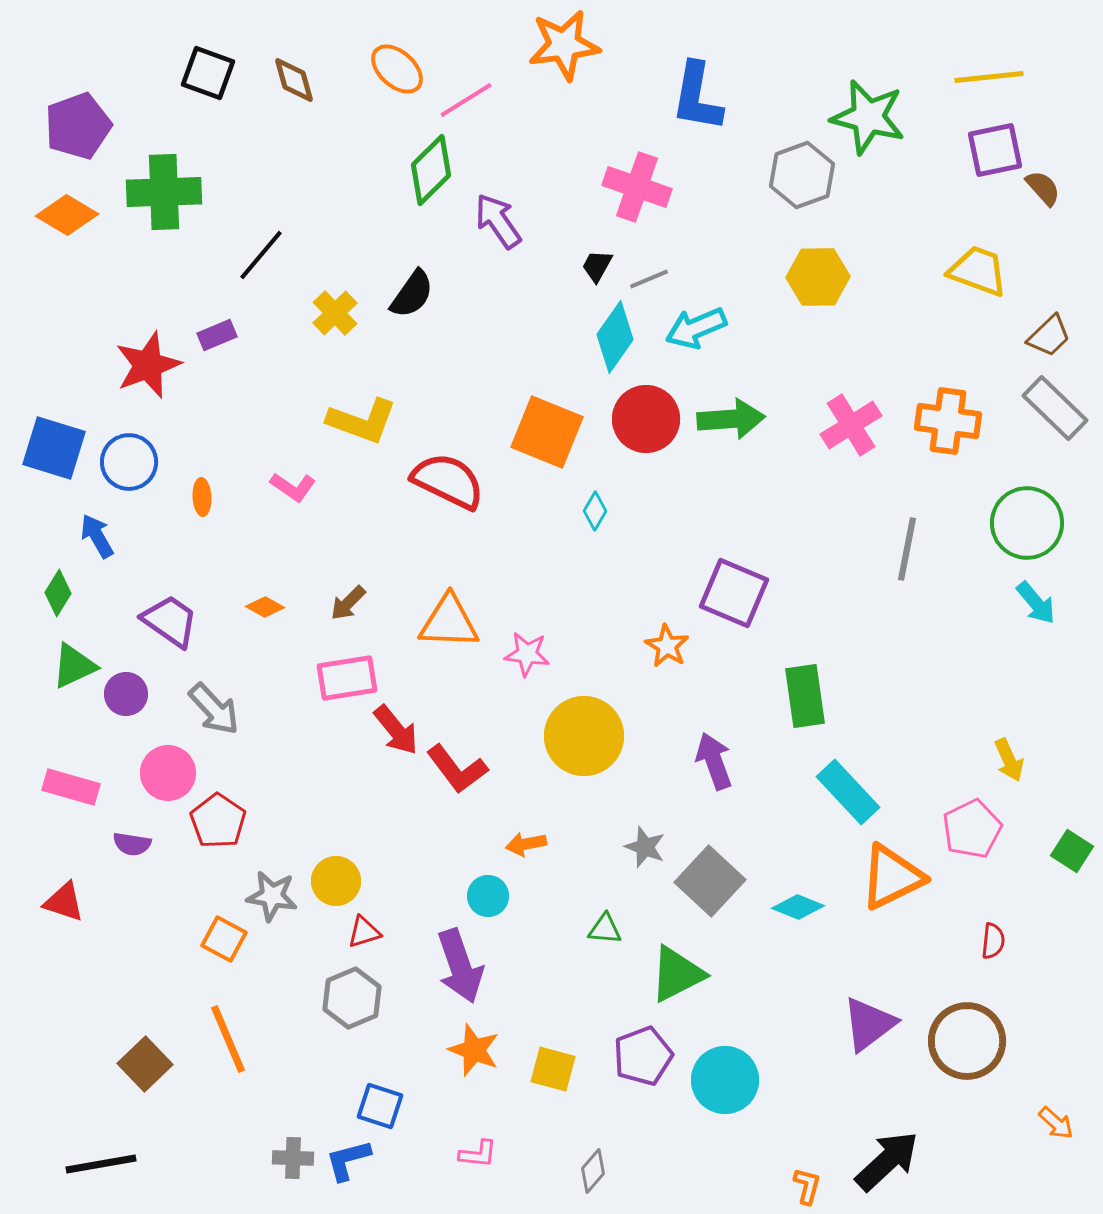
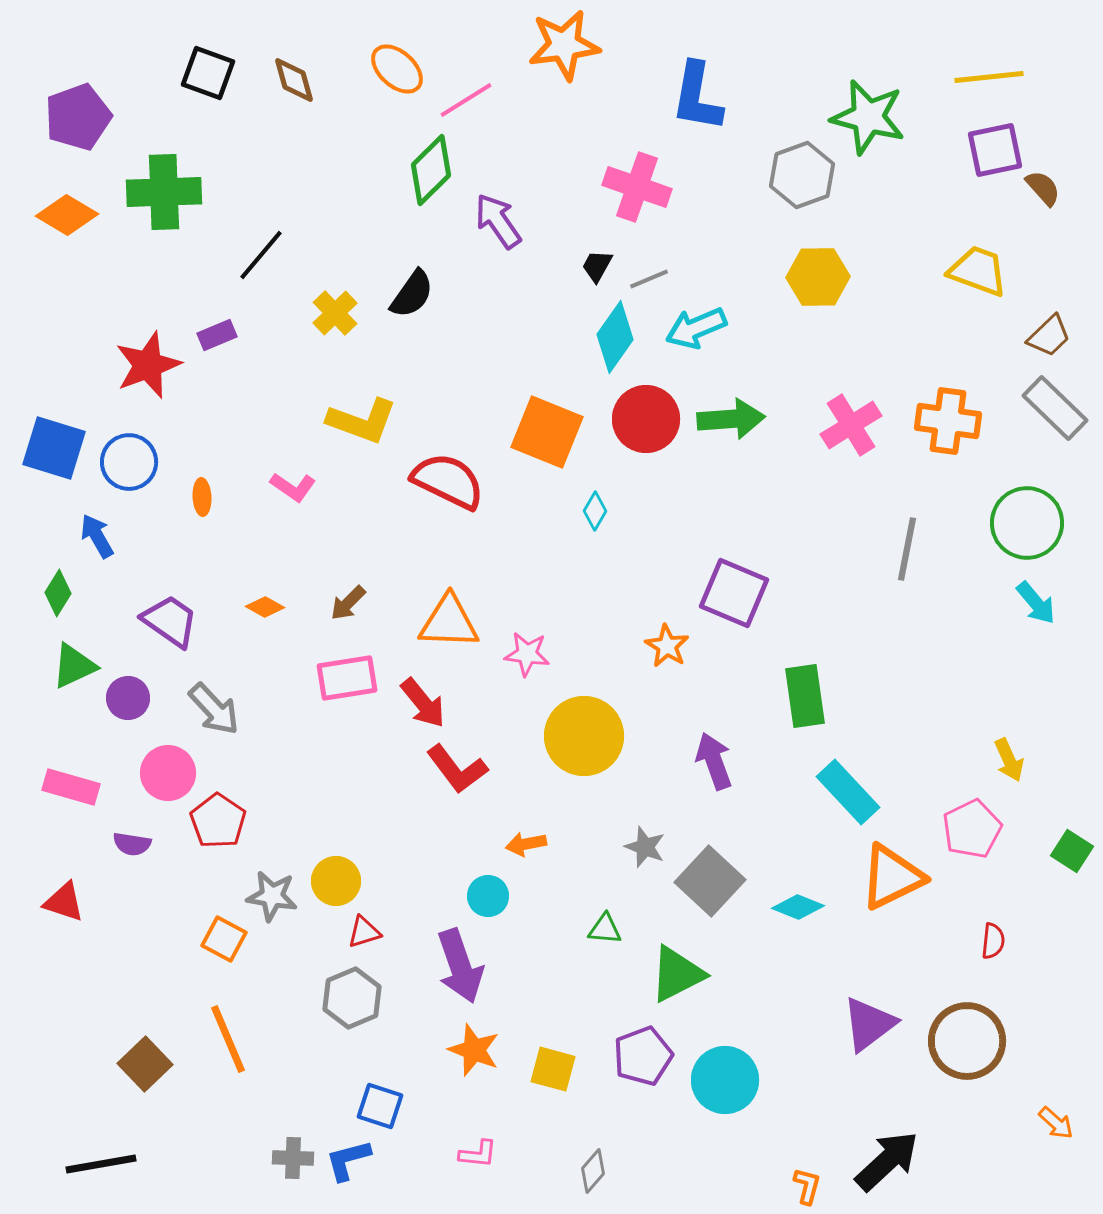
purple pentagon at (78, 126): moved 9 px up
purple circle at (126, 694): moved 2 px right, 4 px down
red arrow at (396, 730): moved 27 px right, 27 px up
